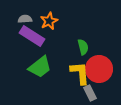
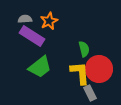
green semicircle: moved 1 px right, 2 px down
